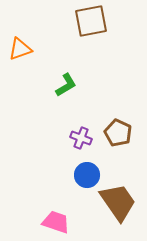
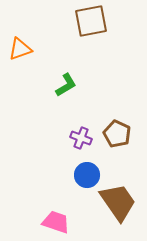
brown pentagon: moved 1 px left, 1 px down
